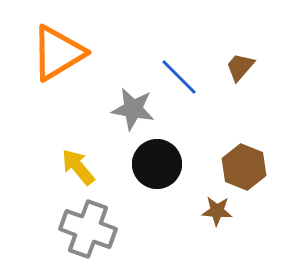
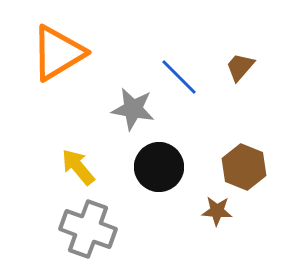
black circle: moved 2 px right, 3 px down
